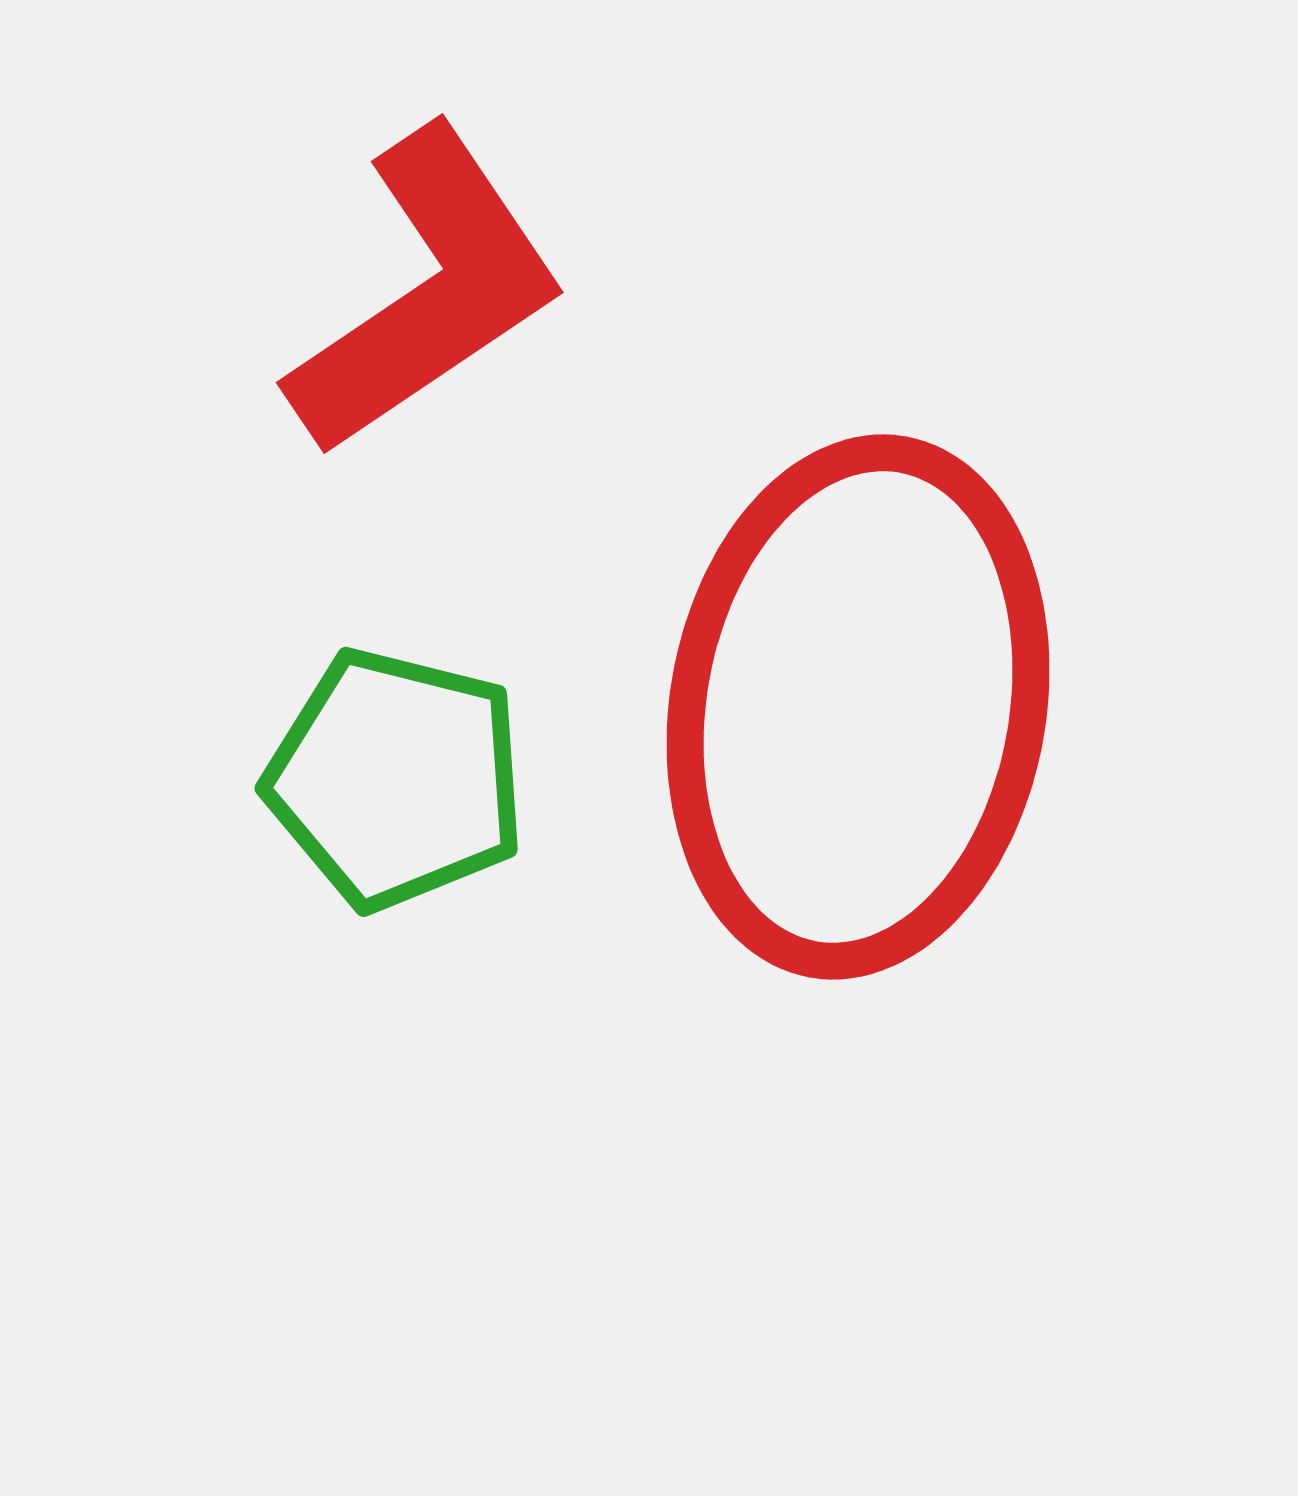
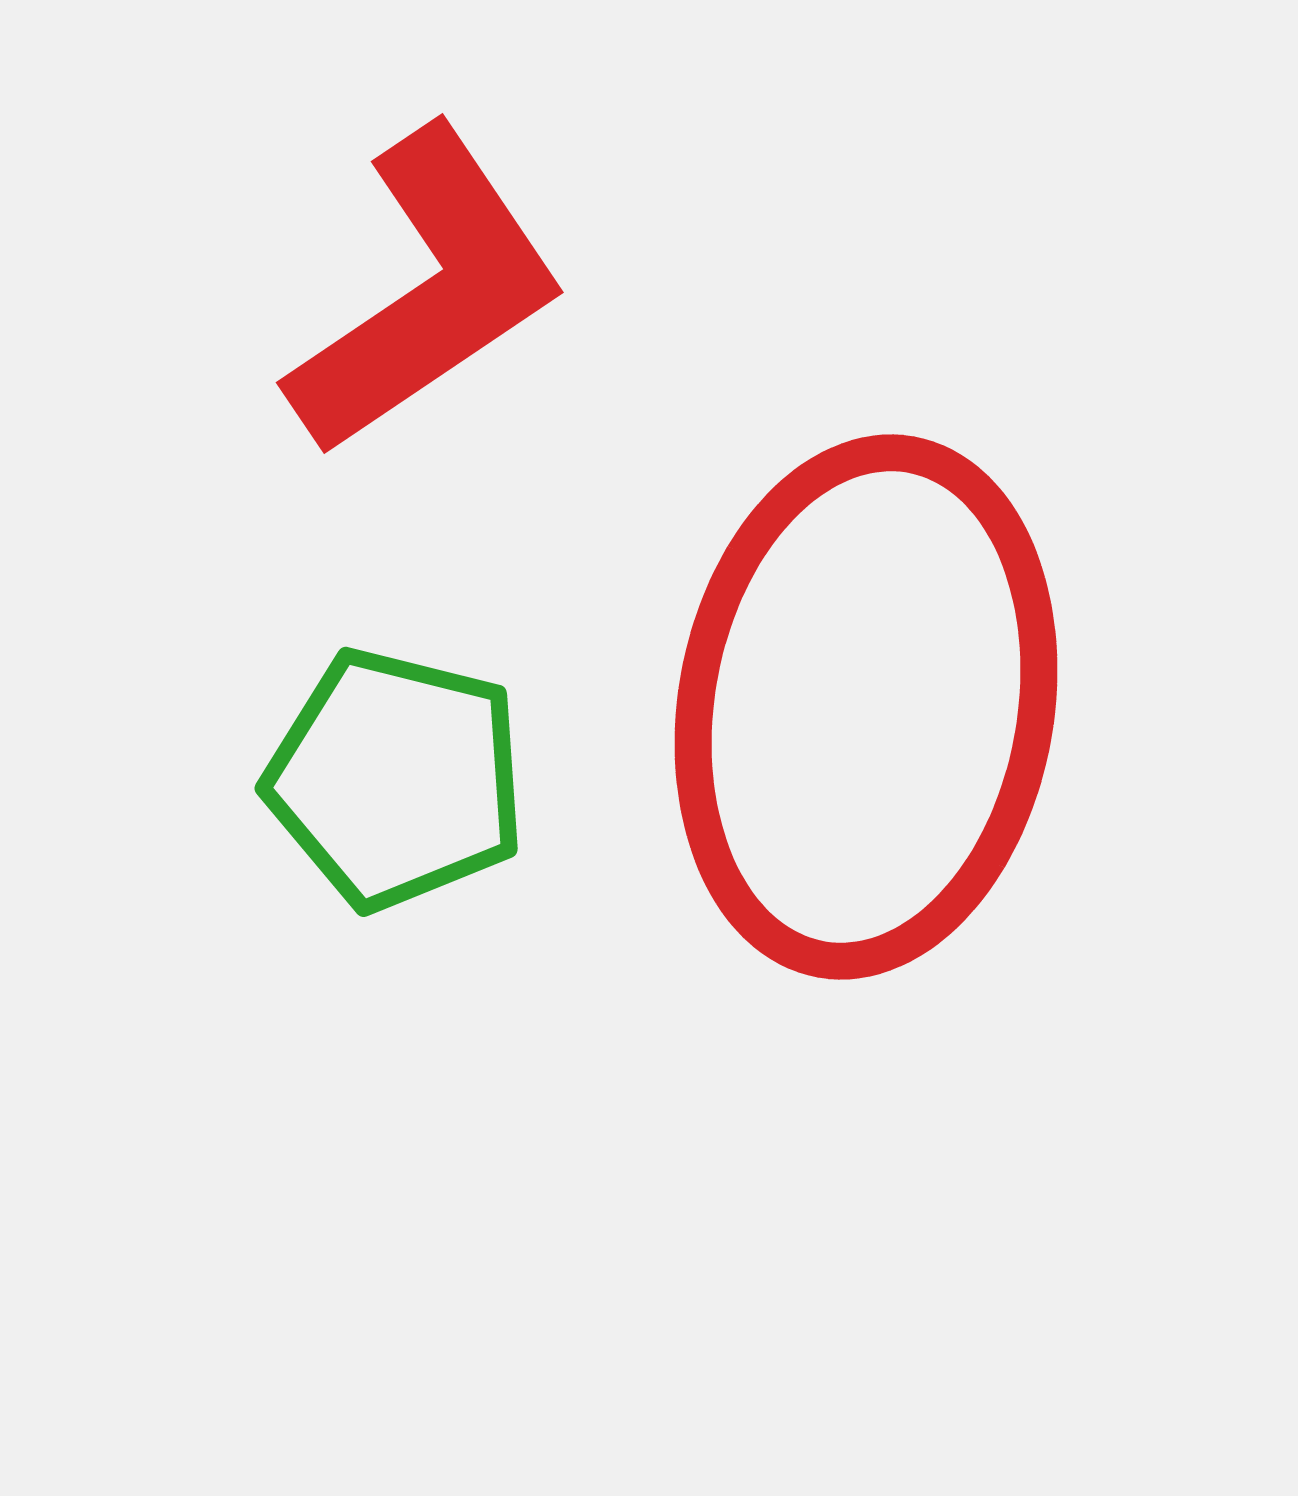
red ellipse: moved 8 px right
